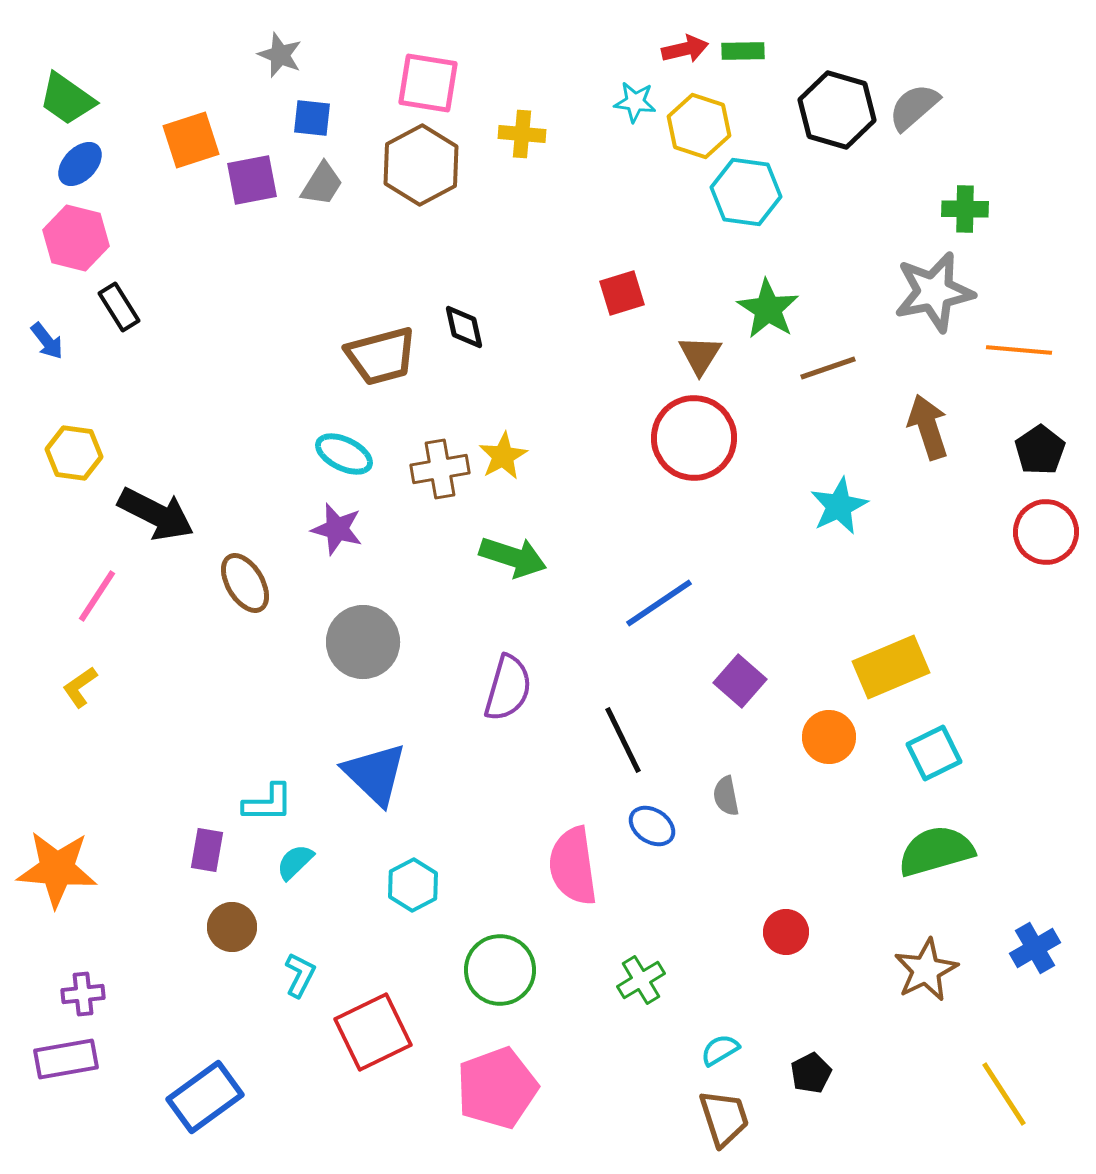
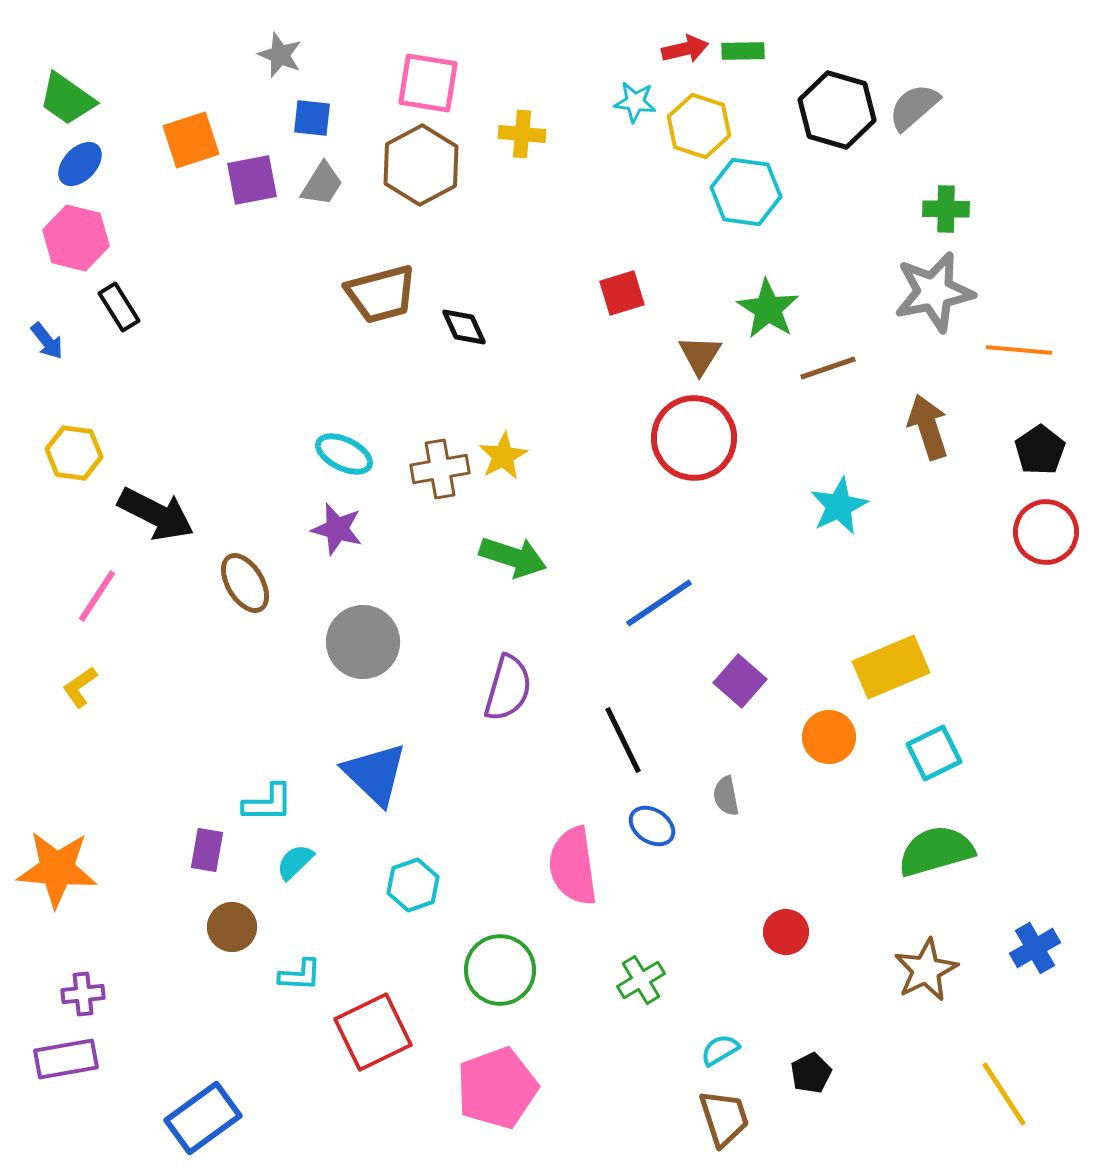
green cross at (965, 209): moved 19 px left
black diamond at (464, 327): rotated 12 degrees counterclockwise
brown trapezoid at (381, 356): moved 62 px up
cyan hexagon at (413, 885): rotated 9 degrees clockwise
cyan L-shape at (300, 975): rotated 66 degrees clockwise
blue rectangle at (205, 1097): moved 2 px left, 21 px down
